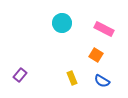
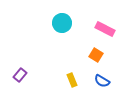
pink rectangle: moved 1 px right
yellow rectangle: moved 2 px down
